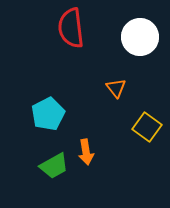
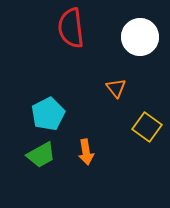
green trapezoid: moved 13 px left, 11 px up
